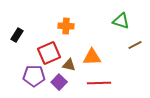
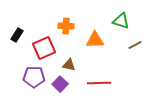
red square: moved 5 px left, 5 px up
orange triangle: moved 3 px right, 17 px up
purple pentagon: moved 1 px down
purple square: moved 1 px right, 2 px down
